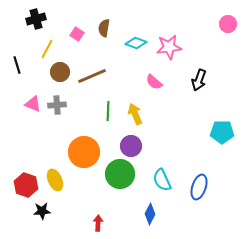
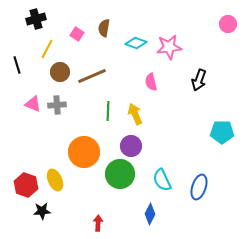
pink semicircle: moved 3 px left; rotated 36 degrees clockwise
